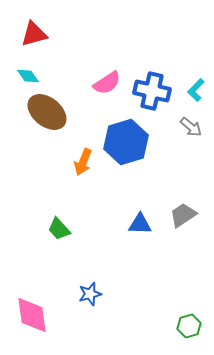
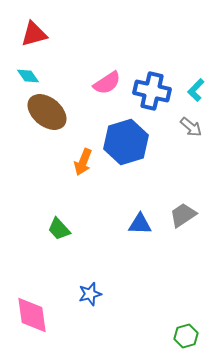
green hexagon: moved 3 px left, 10 px down
